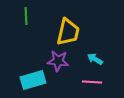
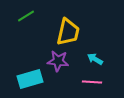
green line: rotated 60 degrees clockwise
cyan rectangle: moved 3 px left, 1 px up
